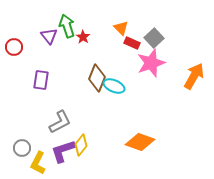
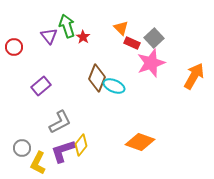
purple rectangle: moved 6 px down; rotated 42 degrees clockwise
